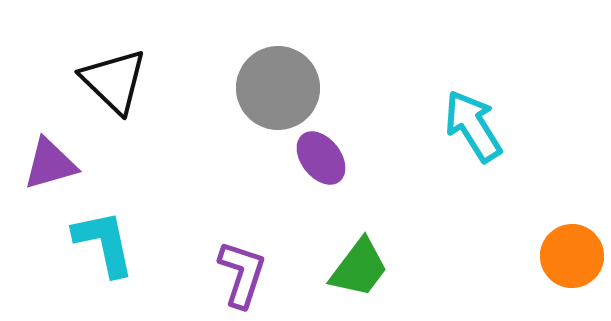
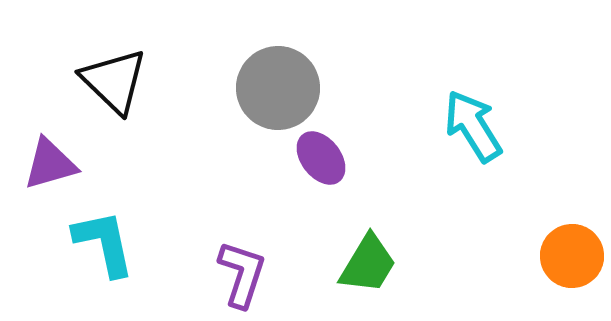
green trapezoid: moved 9 px right, 4 px up; rotated 6 degrees counterclockwise
